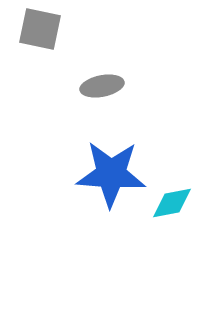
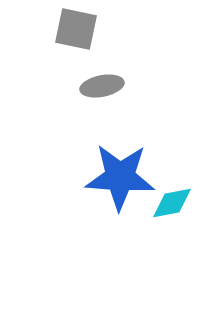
gray square: moved 36 px right
blue star: moved 9 px right, 3 px down
